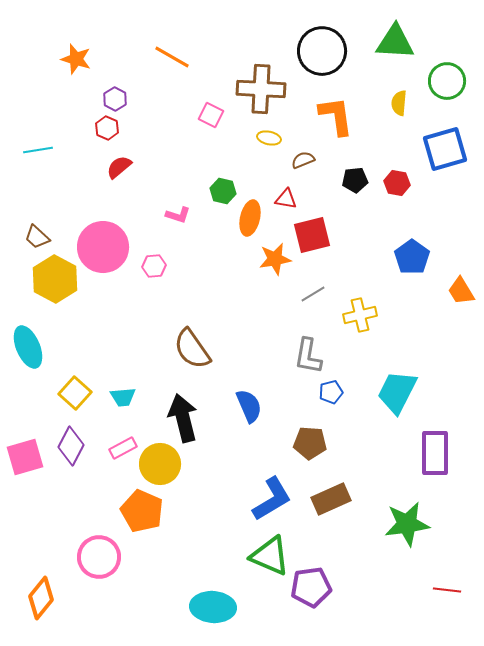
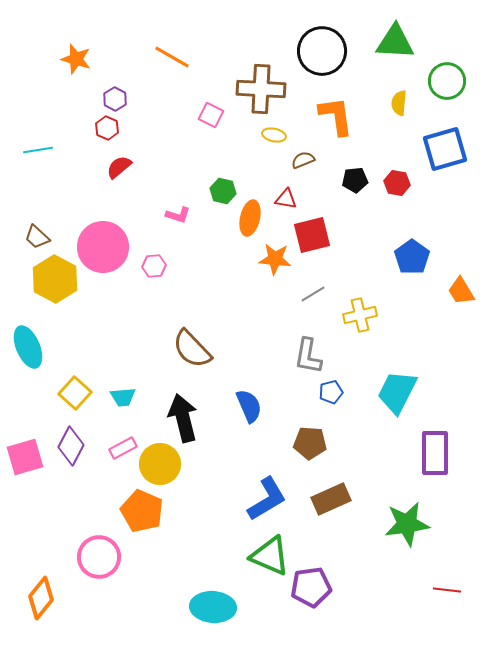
yellow ellipse at (269, 138): moved 5 px right, 3 px up
orange star at (275, 259): rotated 16 degrees clockwise
brown semicircle at (192, 349): rotated 9 degrees counterclockwise
blue L-shape at (272, 499): moved 5 px left
